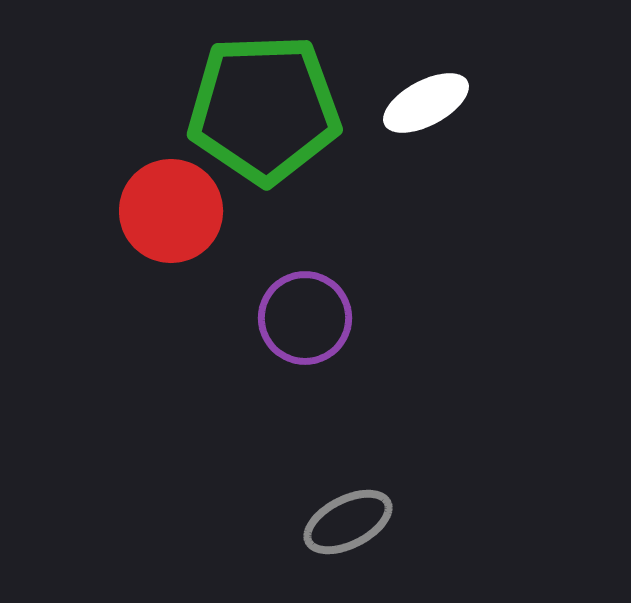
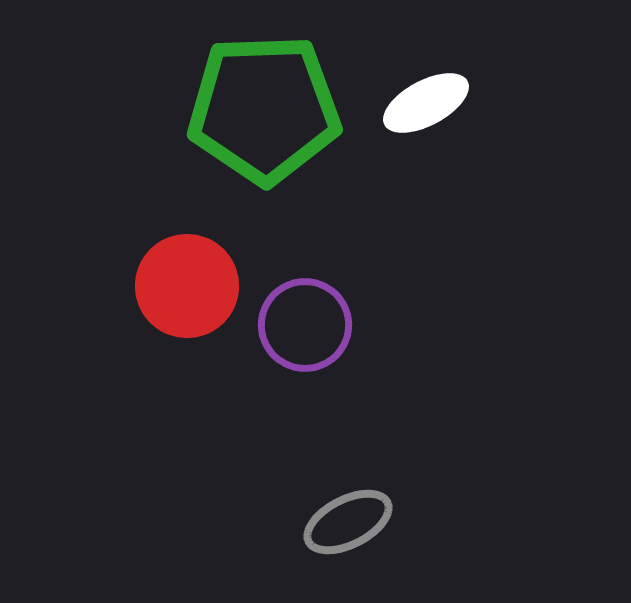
red circle: moved 16 px right, 75 px down
purple circle: moved 7 px down
